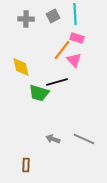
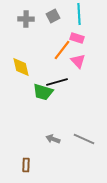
cyan line: moved 4 px right
pink triangle: moved 4 px right, 1 px down
green trapezoid: moved 4 px right, 1 px up
